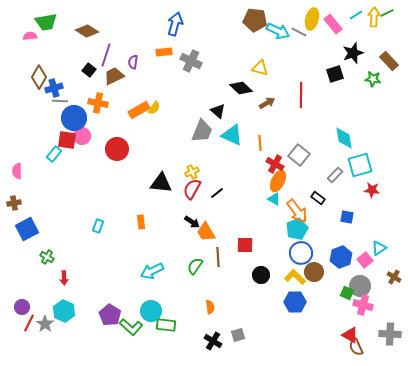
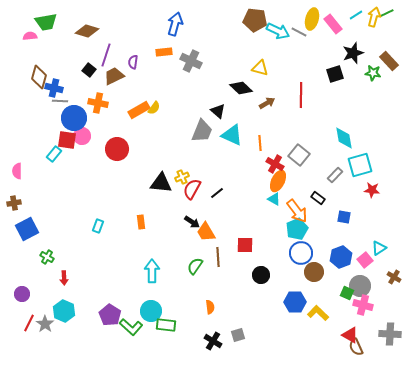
yellow arrow at (374, 17): rotated 12 degrees clockwise
brown diamond at (87, 31): rotated 15 degrees counterclockwise
brown diamond at (39, 77): rotated 15 degrees counterclockwise
green star at (373, 79): moved 6 px up
blue cross at (54, 88): rotated 30 degrees clockwise
yellow cross at (192, 172): moved 10 px left, 5 px down
blue square at (347, 217): moved 3 px left
cyan arrow at (152, 271): rotated 115 degrees clockwise
yellow L-shape at (295, 277): moved 23 px right, 36 px down
purple circle at (22, 307): moved 13 px up
